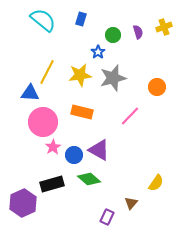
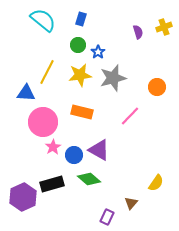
green circle: moved 35 px left, 10 px down
blue triangle: moved 4 px left
purple hexagon: moved 6 px up
